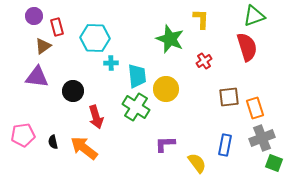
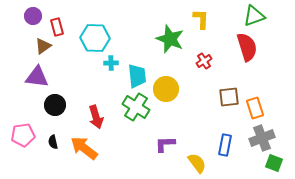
purple circle: moved 1 px left
black circle: moved 18 px left, 14 px down
